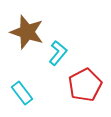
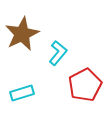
brown star: moved 5 px left, 2 px down; rotated 28 degrees clockwise
cyan rectangle: rotated 70 degrees counterclockwise
